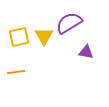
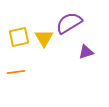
yellow triangle: moved 2 px down
purple triangle: rotated 28 degrees counterclockwise
